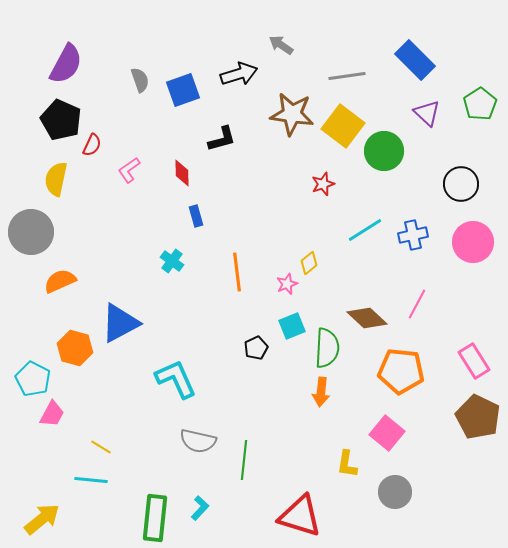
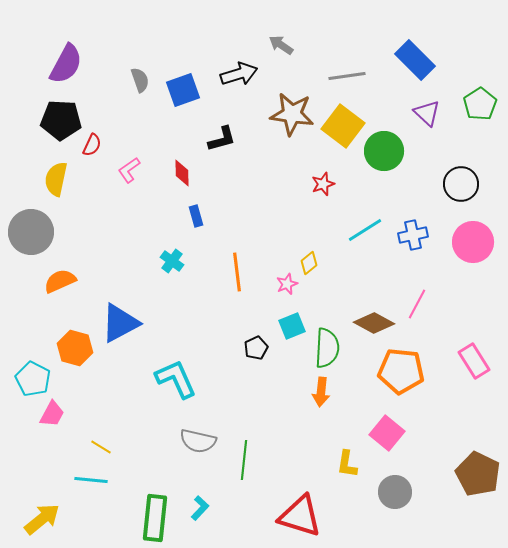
black pentagon at (61, 120): rotated 21 degrees counterclockwise
brown diamond at (367, 318): moved 7 px right, 5 px down; rotated 15 degrees counterclockwise
brown pentagon at (478, 417): moved 57 px down
